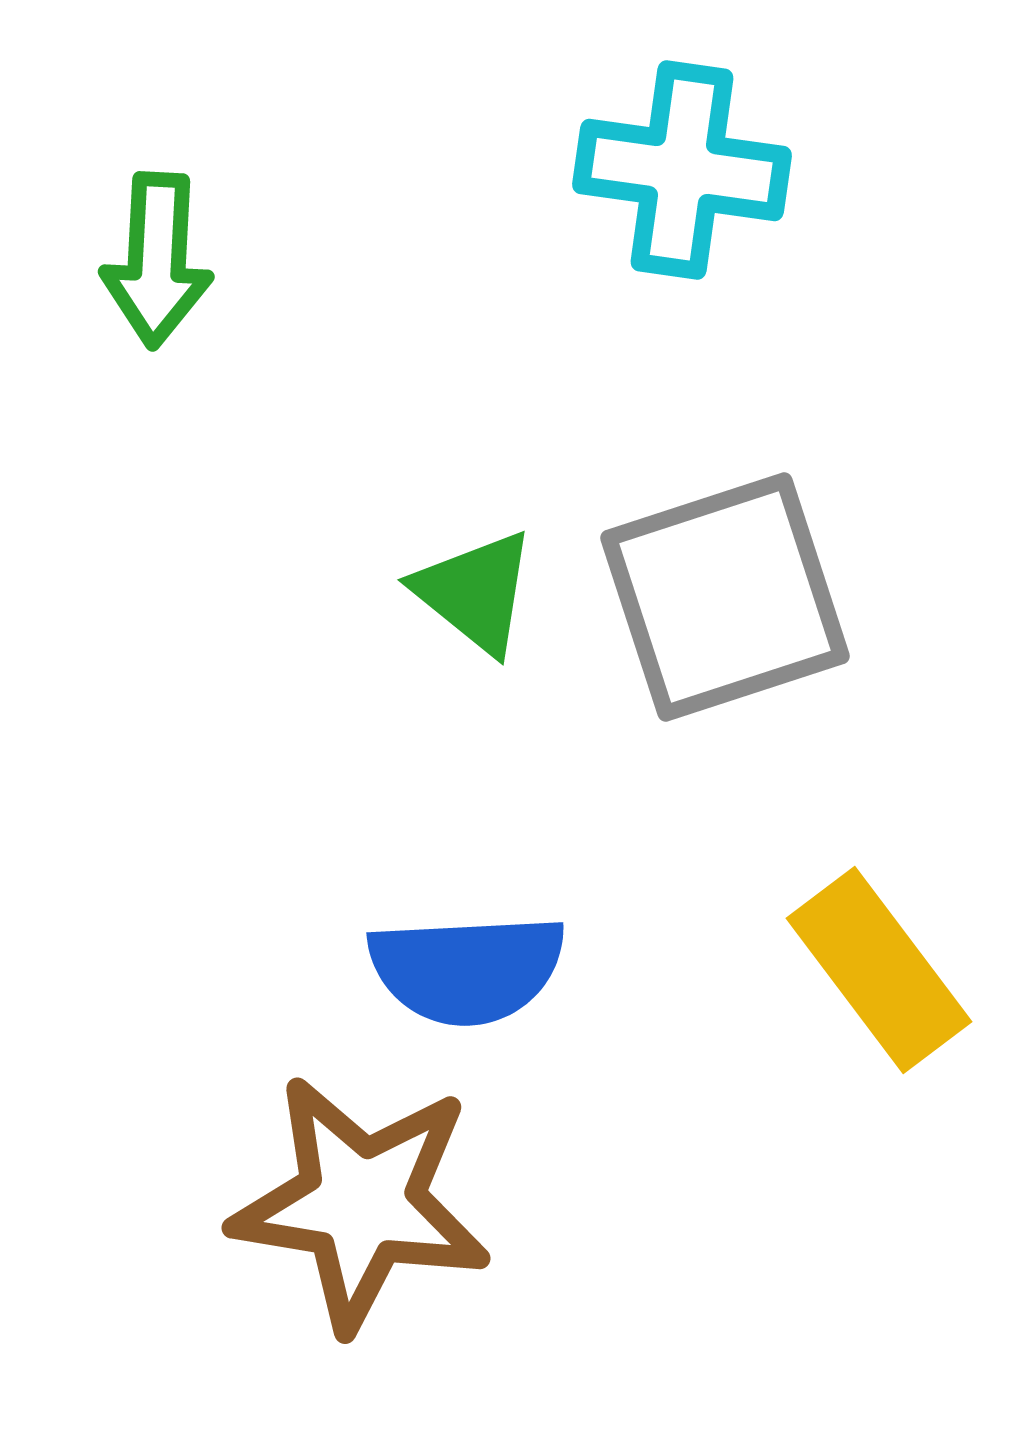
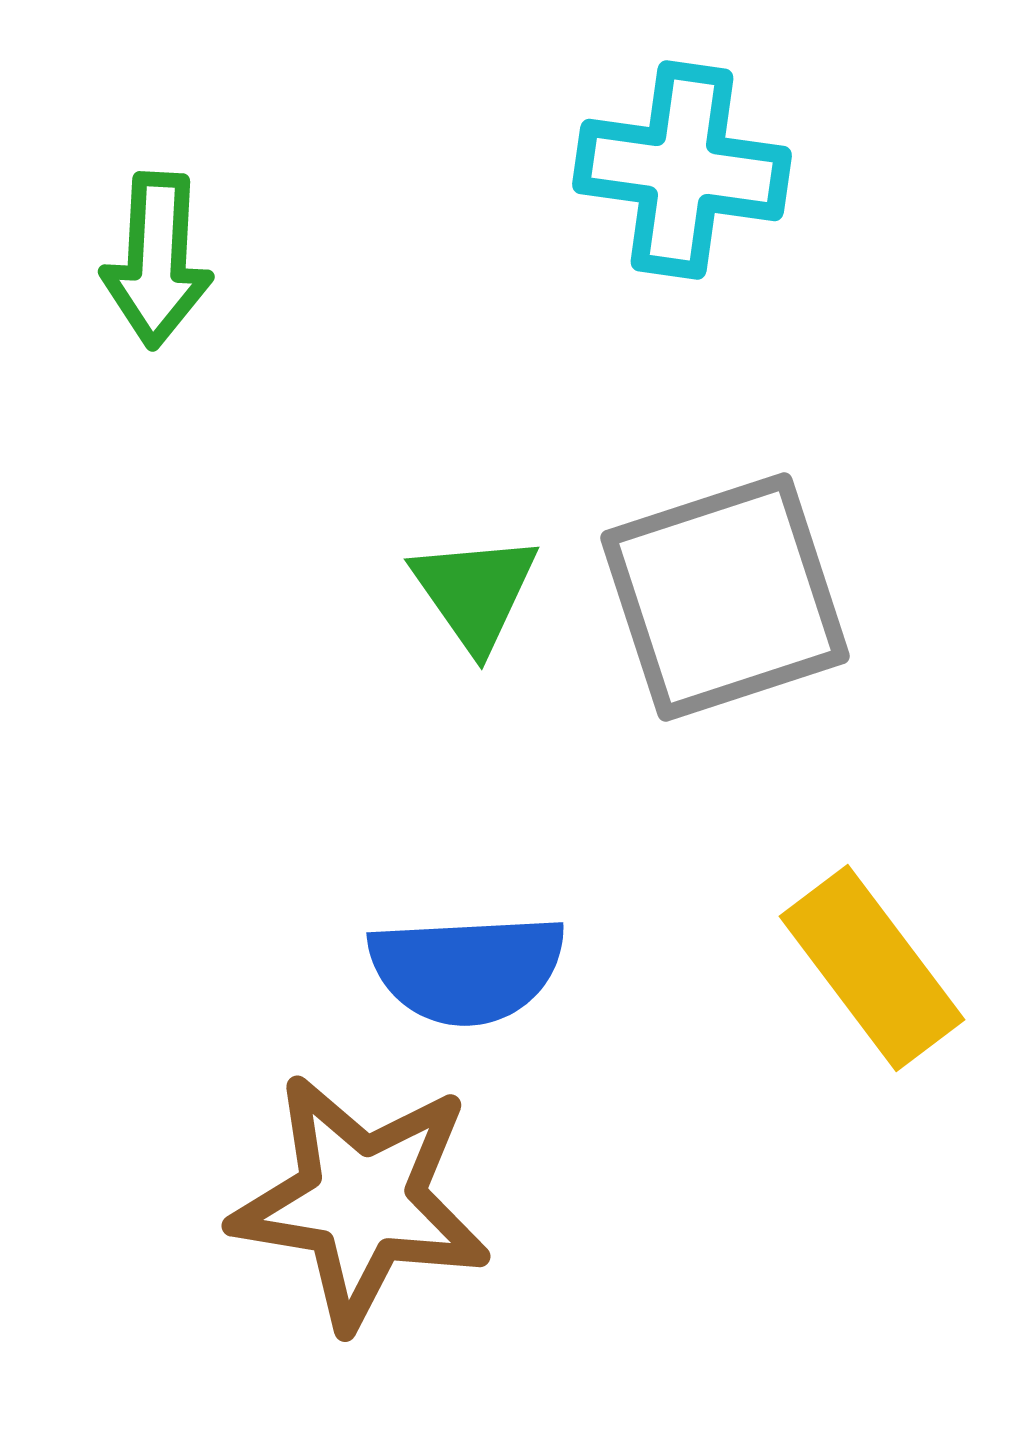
green triangle: rotated 16 degrees clockwise
yellow rectangle: moved 7 px left, 2 px up
brown star: moved 2 px up
